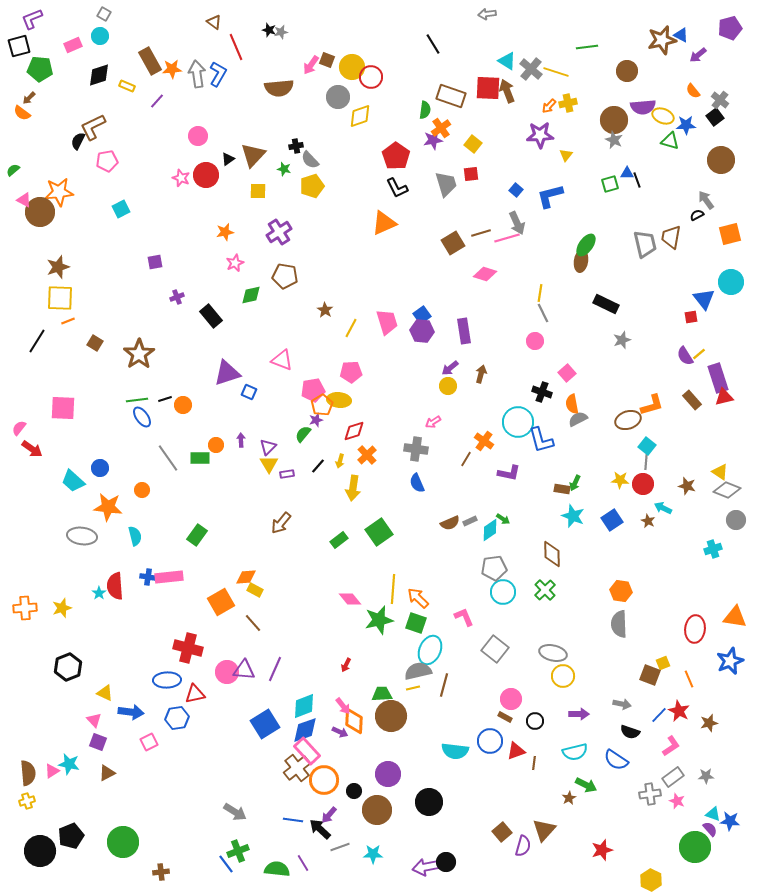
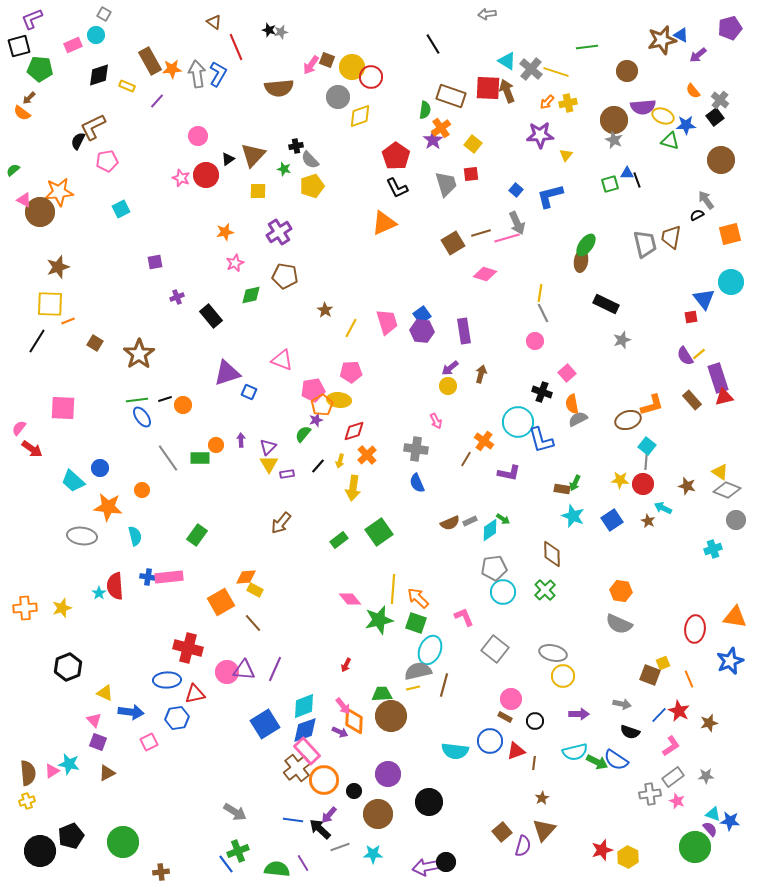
cyan circle at (100, 36): moved 4 px left, 1 px up
orange arrow at (549, 106): moved 2 px left, 4 px up
purple star at (433, 140): rotated 24 degrees counterclockwise
yellow square at (60, 298): moved 10 px left, 6 px down
pink arrow at (433, 422): moved 3 px right, 1 px up; rotated 84 degrees counterclockwise
gray semicircle at (619, 624): rotated 64 degrees counterclockwise
green arrow at (586, 785): moved 11 px right, 23 px up
brown star at (569, 798): moved 27 px left
brown circle at (377, 810): moved 1 px right, 4 px down
yellow hexagon at (651, 880): moved 23 px left, 23 px up
